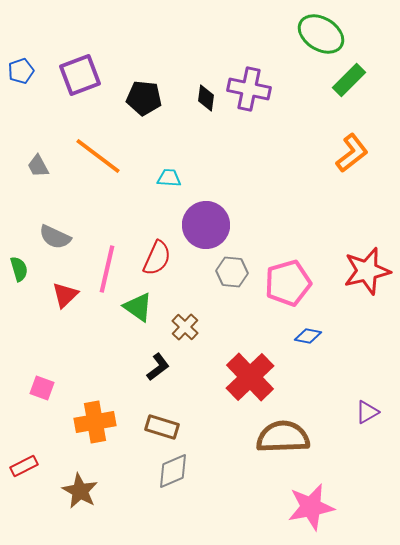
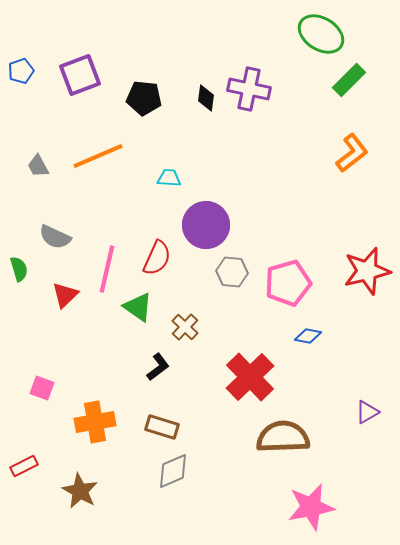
orange line: rotated 60 degrees counterclockwise
